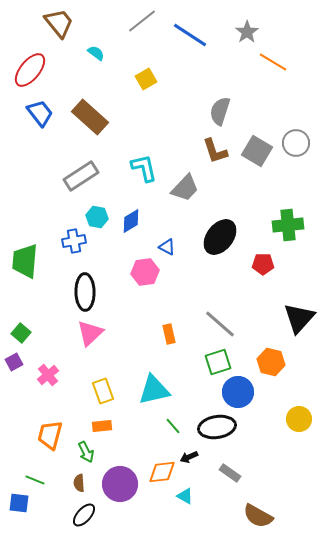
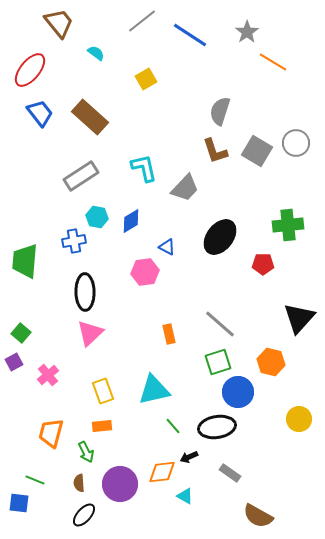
orange trapezoid at (50, 435): moved 1 px right, 2 px up
